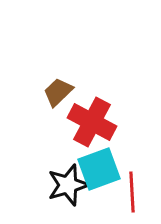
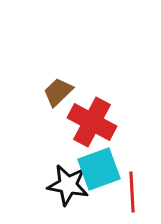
black star: rotated 27 degrees clockwise
